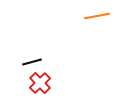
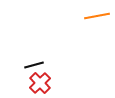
black line: moved 2 px right, 3 px down
